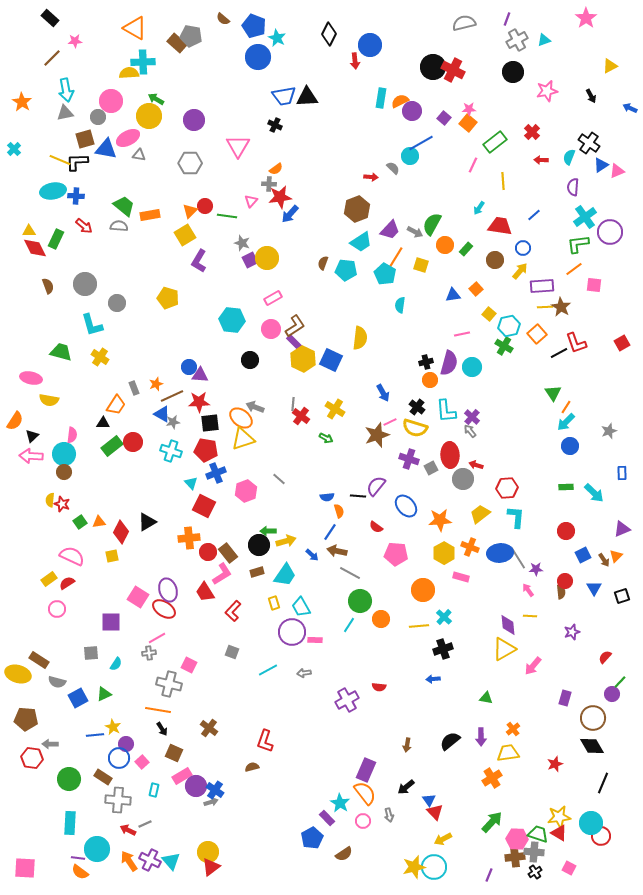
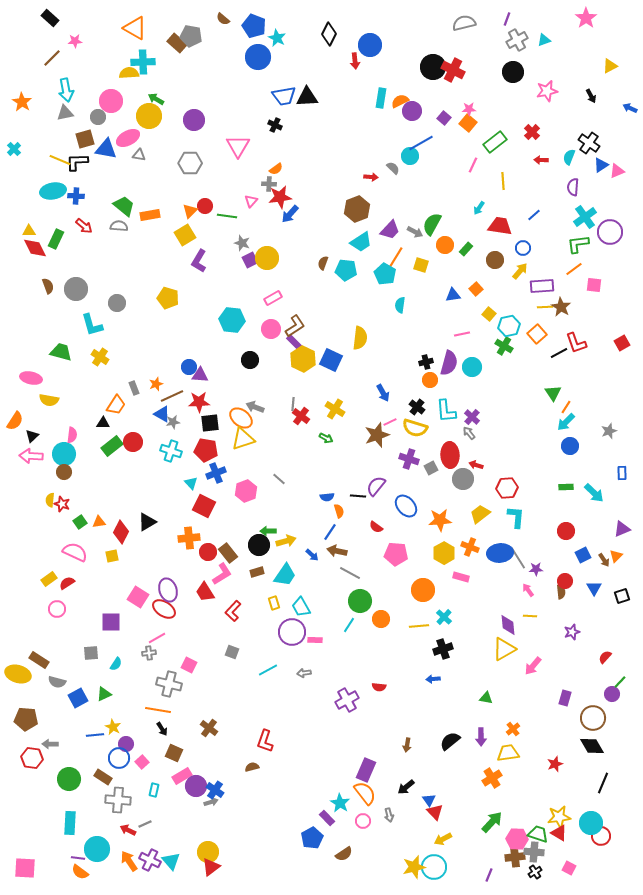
gray circle at (85, 284): moved 9 px left, 5 px down
gray arrow at (470, 431): moved 1 px left, 2 px down
pink semicircle at (72, 556): moved 3 px right, 4 px up
